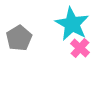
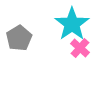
cyan star: rotated 8 degrees clockwise
